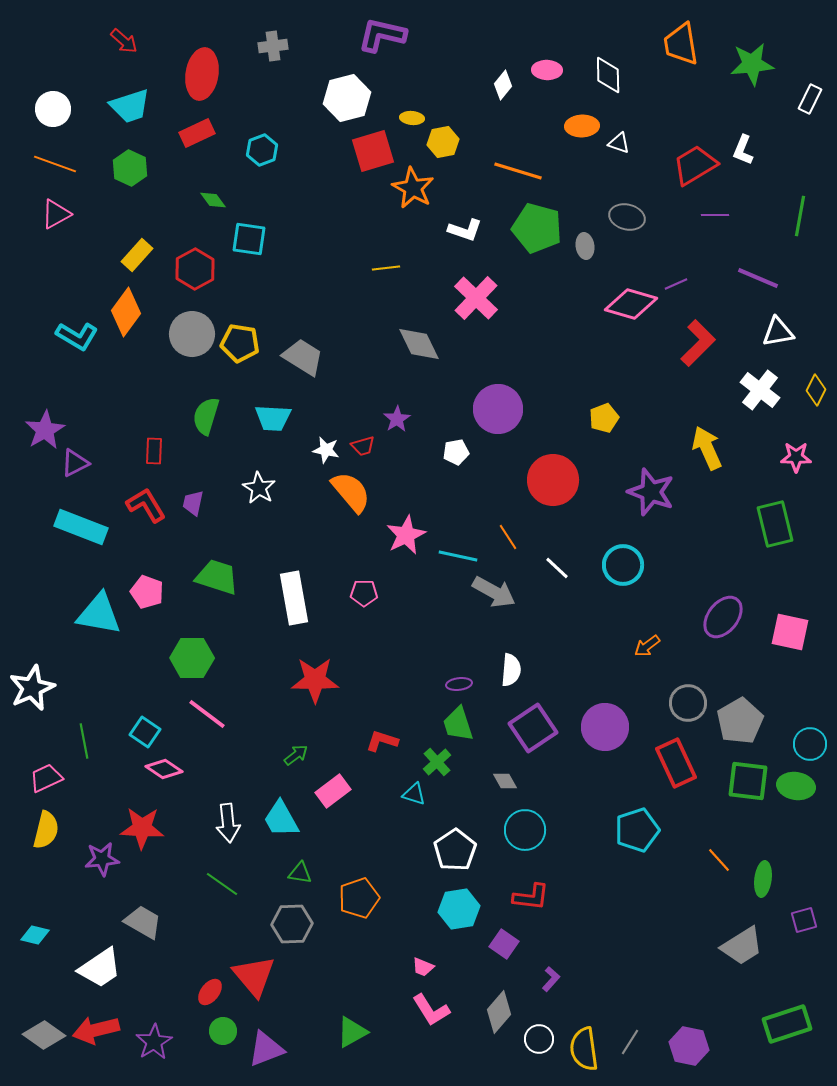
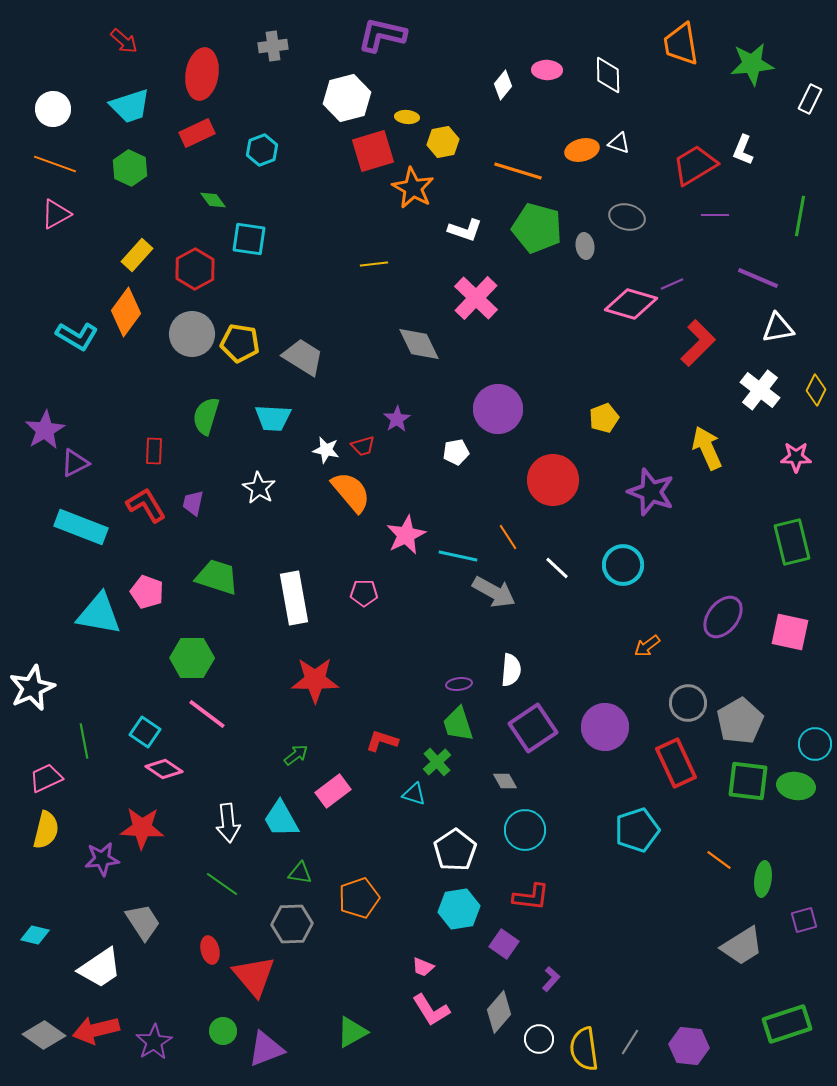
yellow ellipse at (412, 118): moved 5 px left, 1 px up
orange ellipse at (582, 126): moved 24 px down; rotated 12 degrees counterclockwise
yellow line at (386, 268): moved 12 px left, 4 px up
purple line at (676, 284): moved 4 px left
white triangle at (778, 332): moved 4 px up
green rectangle at (775, 524): moved 17 px right, 18 px down
cyan circle at (810, 744): moved 5 px right
orange line at (719, 860): rotated 12 degrees counterclockwise
gray trapezoid at (143, 922): rotated 27 degrees clockwise
red ellipse at (210, 992): moved 42 px up; rotated 52 degrees counterclockwise
purple hexagon at (689, 1046): rotated 6 degrees counterclockwise
